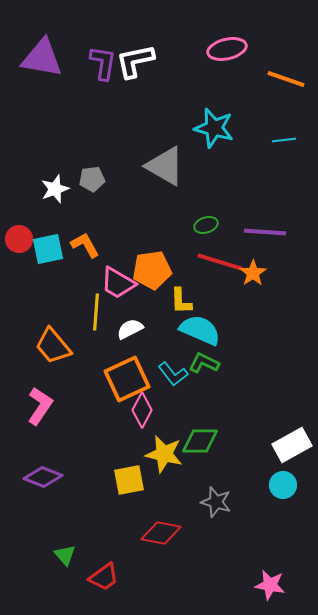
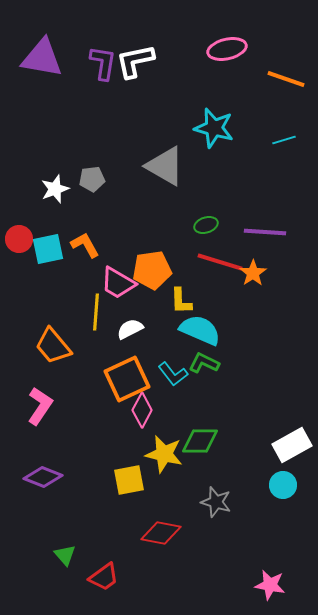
cyan line: rotated 10 degrees counterclockwise
